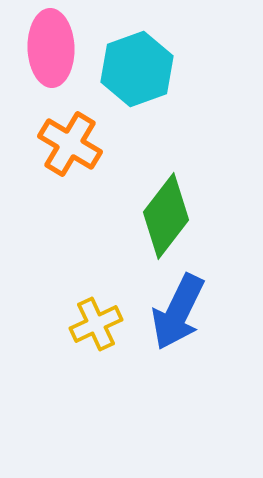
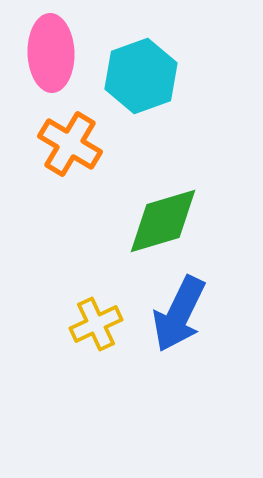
pink ellipse: moved 5 px down
cyan hexagon: moved 4 px right, 7 px down
green diamond: moved 3 px left, 5 px down; rotated 36 degrees clockwise
blue arrow: moved 1 px right, 2 px down
